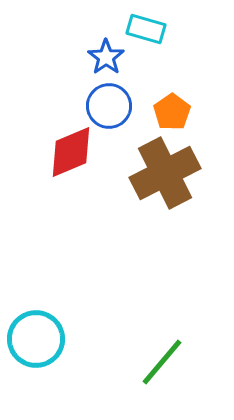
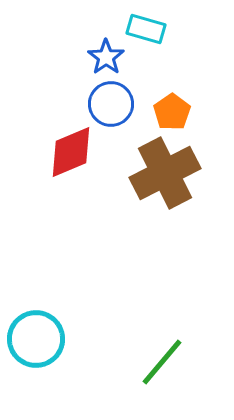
blue circle: moved 2 px right, 2 px up
